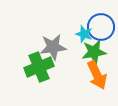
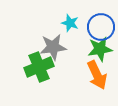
cyan star: moved 14 px left, 11 px up
green star: moved 6 px right, 3 px up
